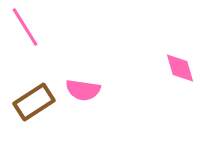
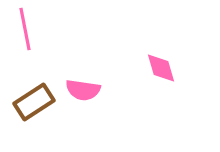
pink line: moved 2 px down; rotated 21 degrees clockwise
pink diamond: moved 19 px left
